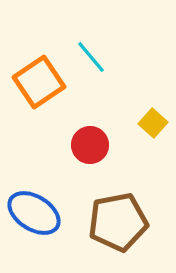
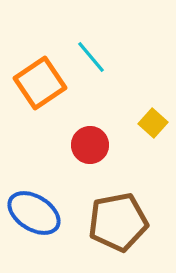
orange square: moved 1 px right, 1 px down
